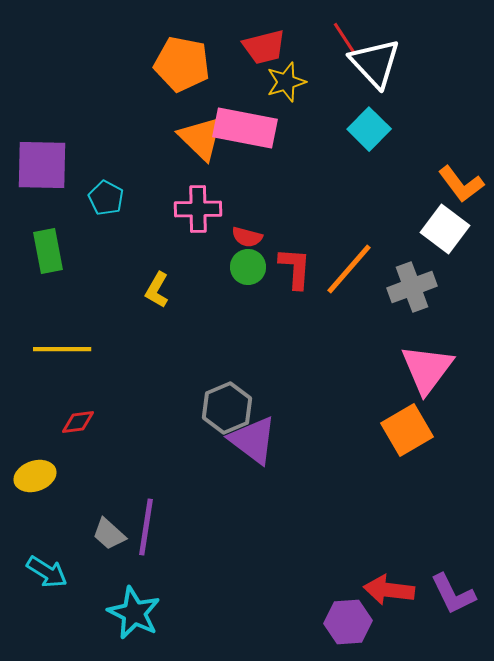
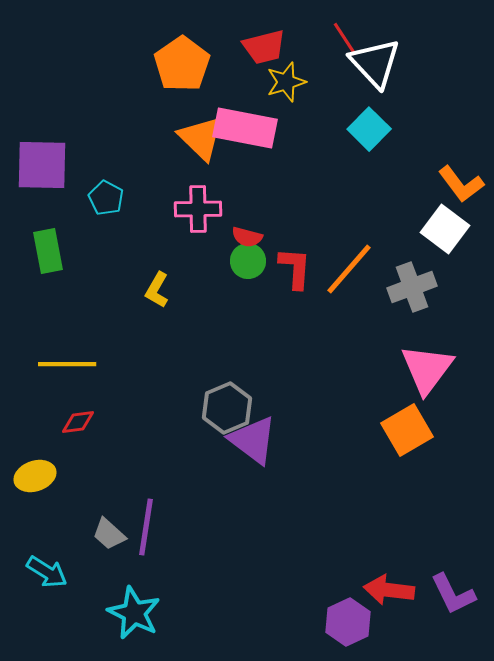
orange pentagon: rotated 26 degrees clockwise
green circle: moved 6 px up
yellow line: moved 5 px right, 15 px down
purple hexagon: rotated 21 degrees counterclockwise
